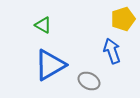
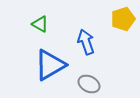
green triangle: moved 3 px left, 1 px up
blue arrow: moved 26 px left, 9 px up
gray ellipse: moved 3 px down
